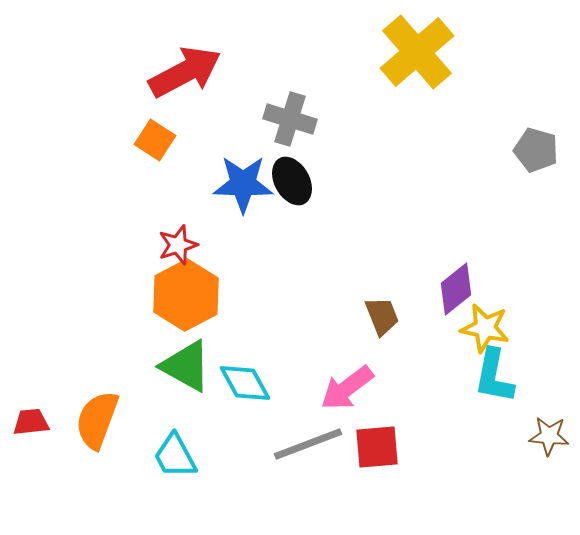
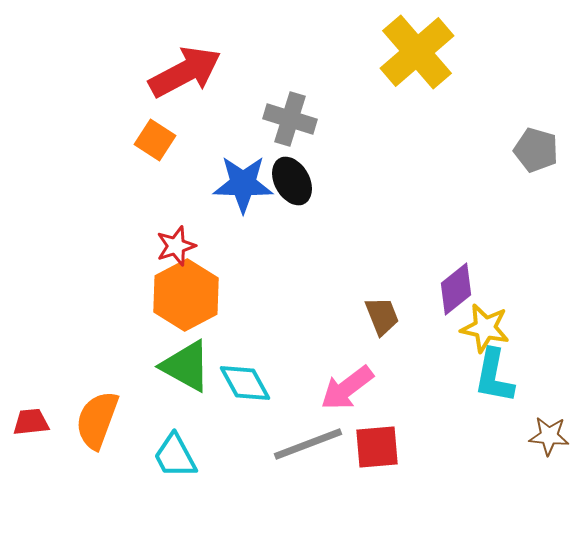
red star: moved 2 px left, 1 px down
